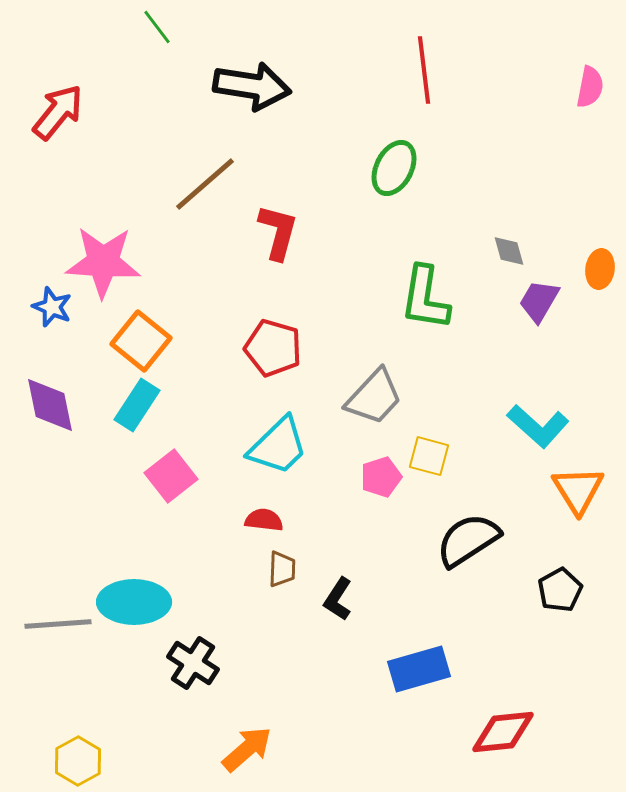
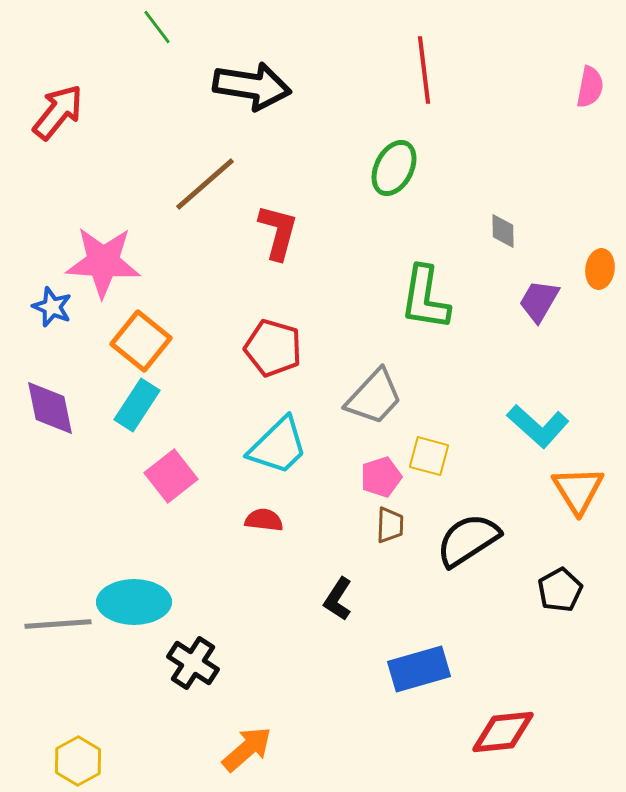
gray diamond: moved 6 px left, 20 px up; rotated 15 degrees clockwise
purple diamond: moved 3 px down
brown trapezoid: moved 108 px right, 44 px up
